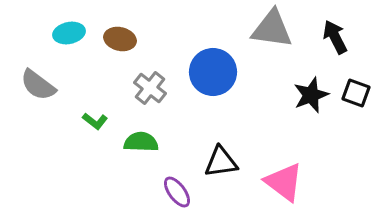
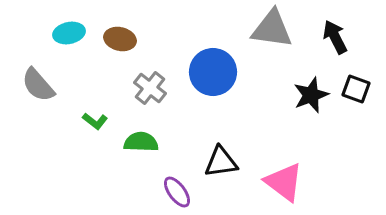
gray semicircle: rotated 12 degrees clockwise
black square: moved 4 px up
